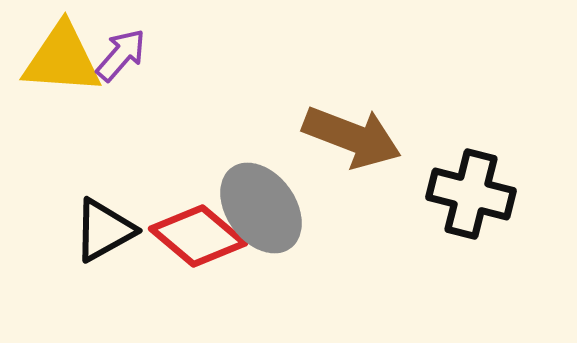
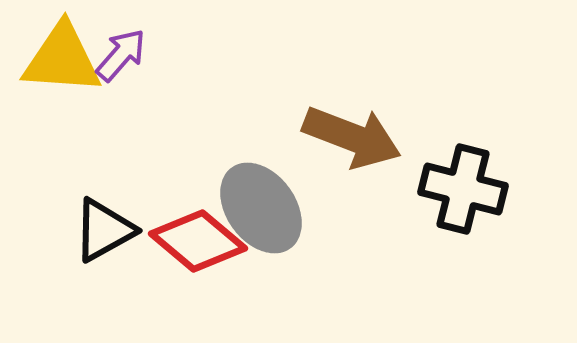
black cross: moved 8 px left, 5 px up
red diamond: moved 5 px down
